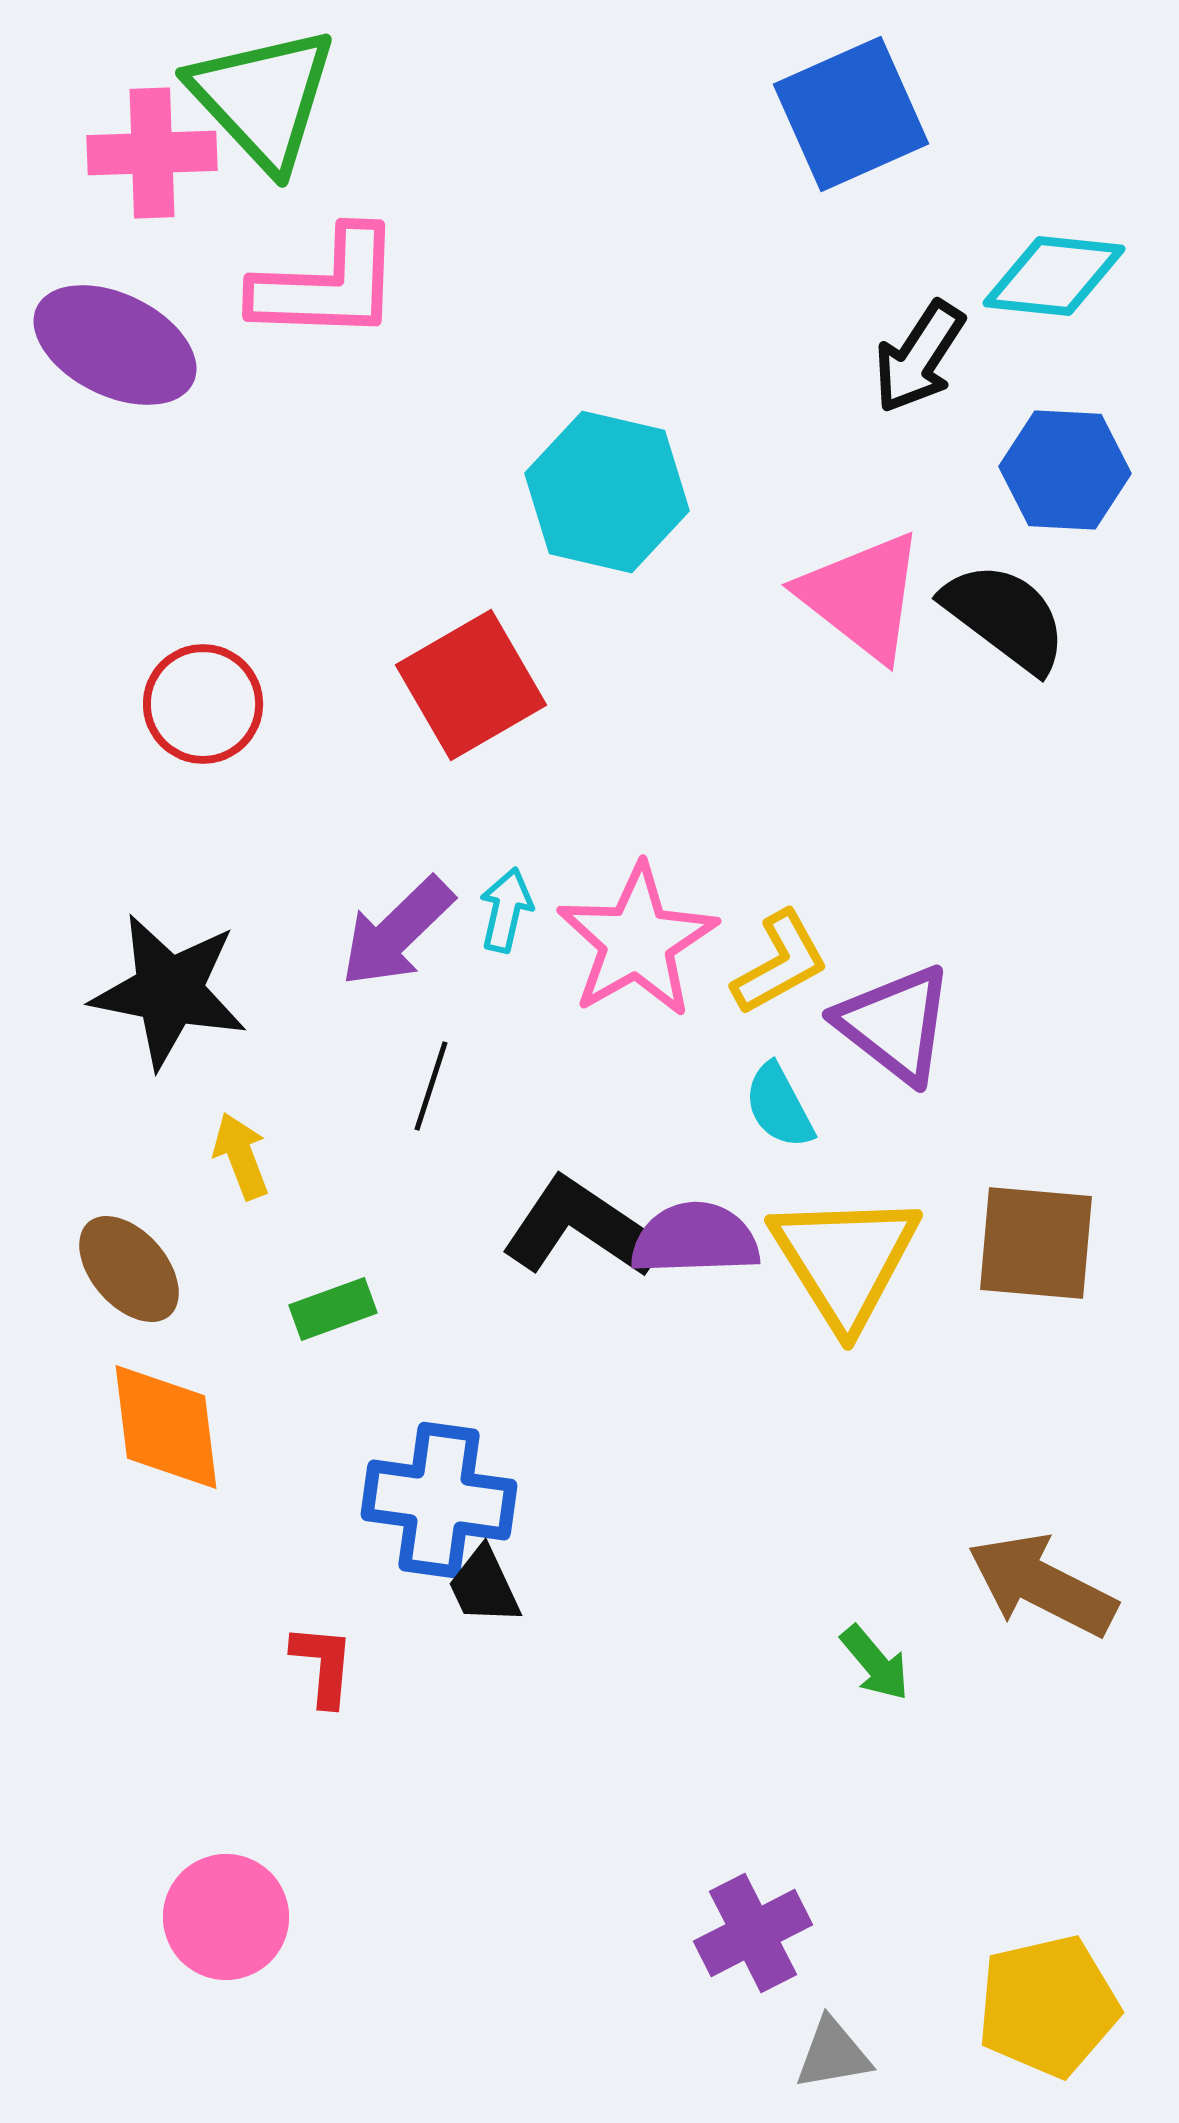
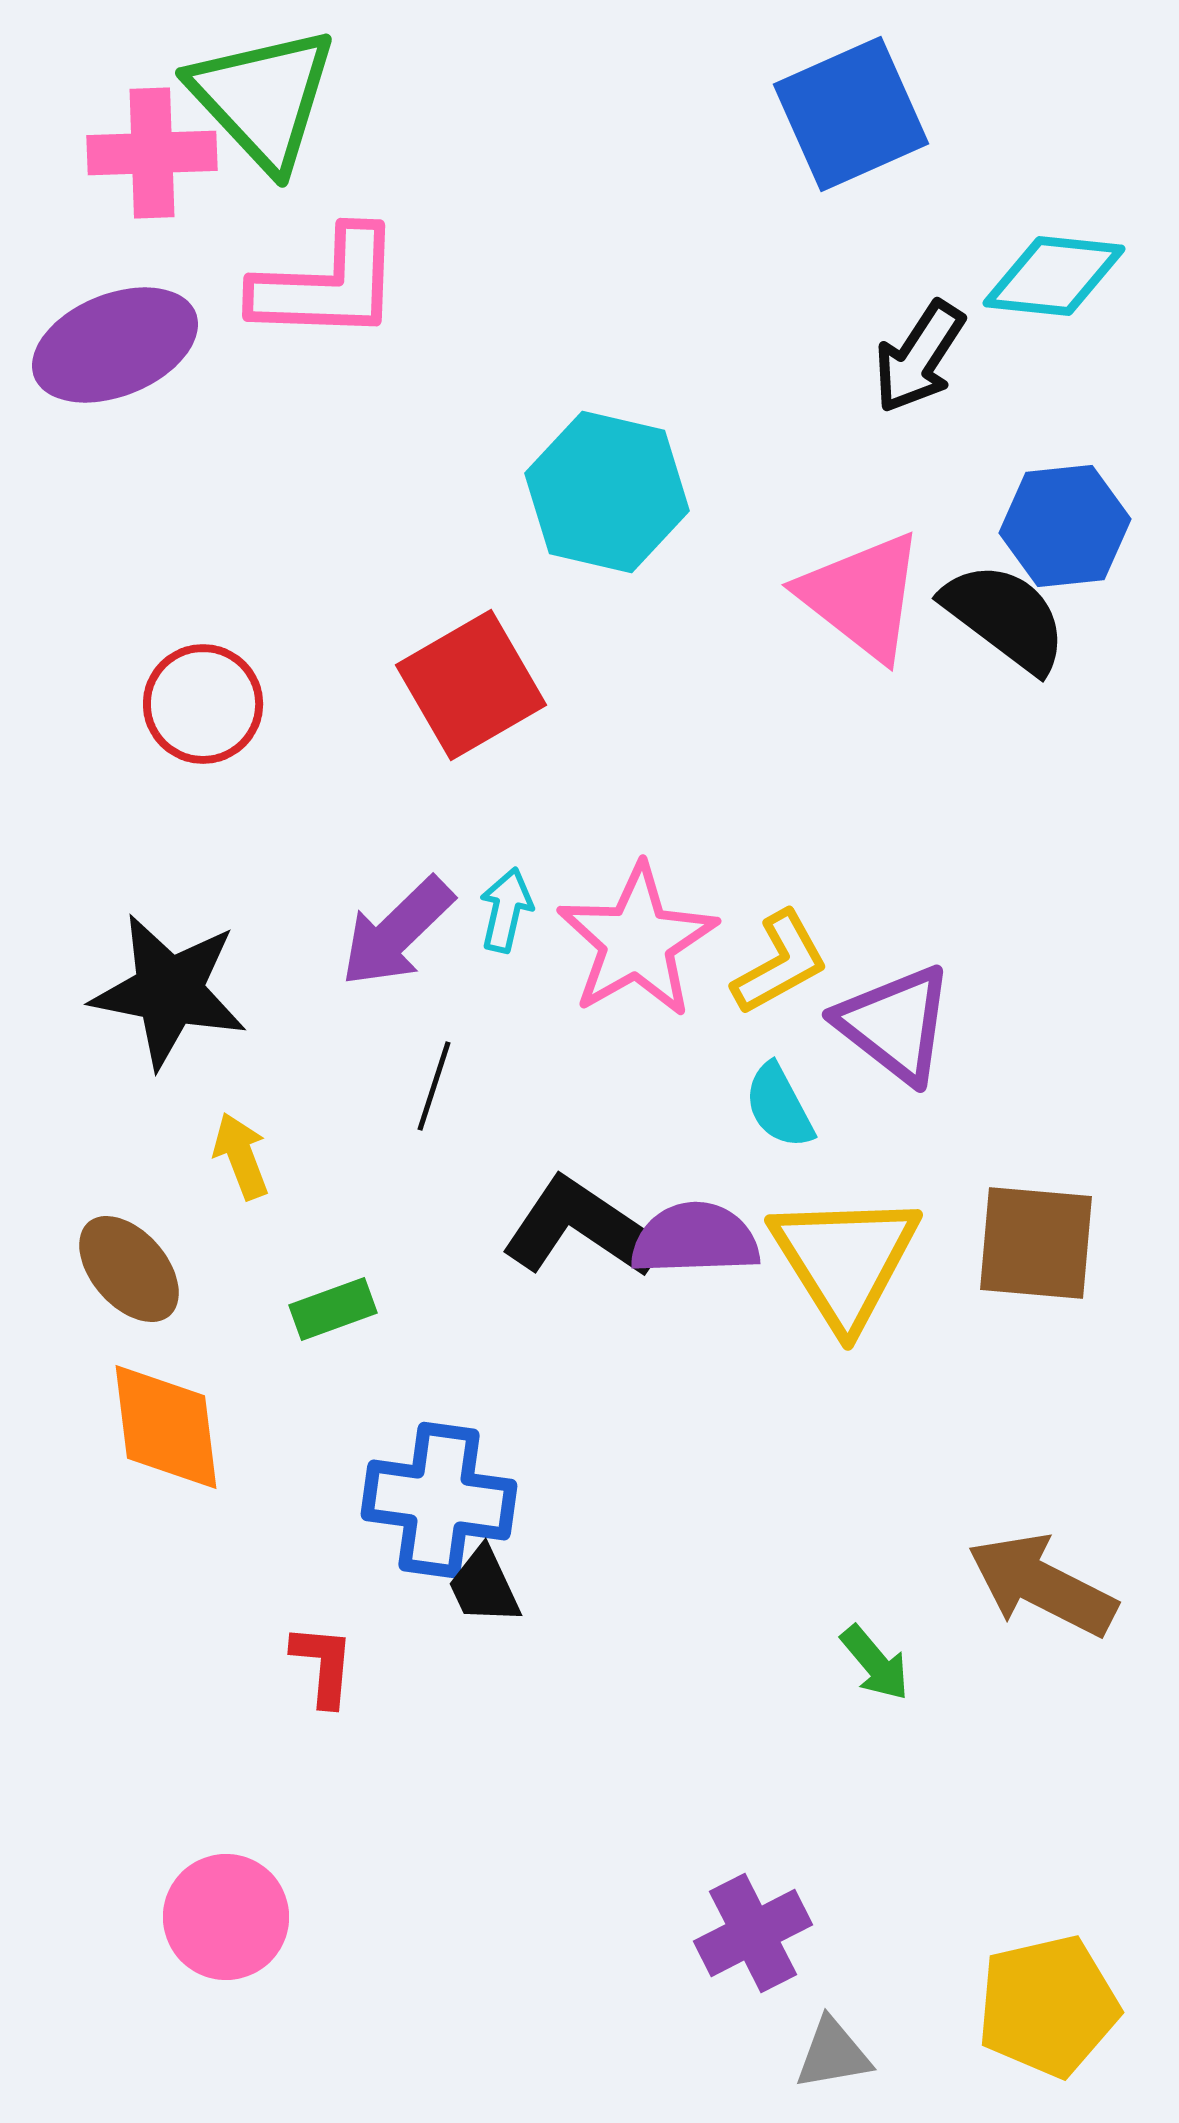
purple ellipse: rotated 48 degrees counterclockwise
blue hexagon: moved 56 px down; rotated 9 degrees counterclockwise
black line: moved 3 px right
